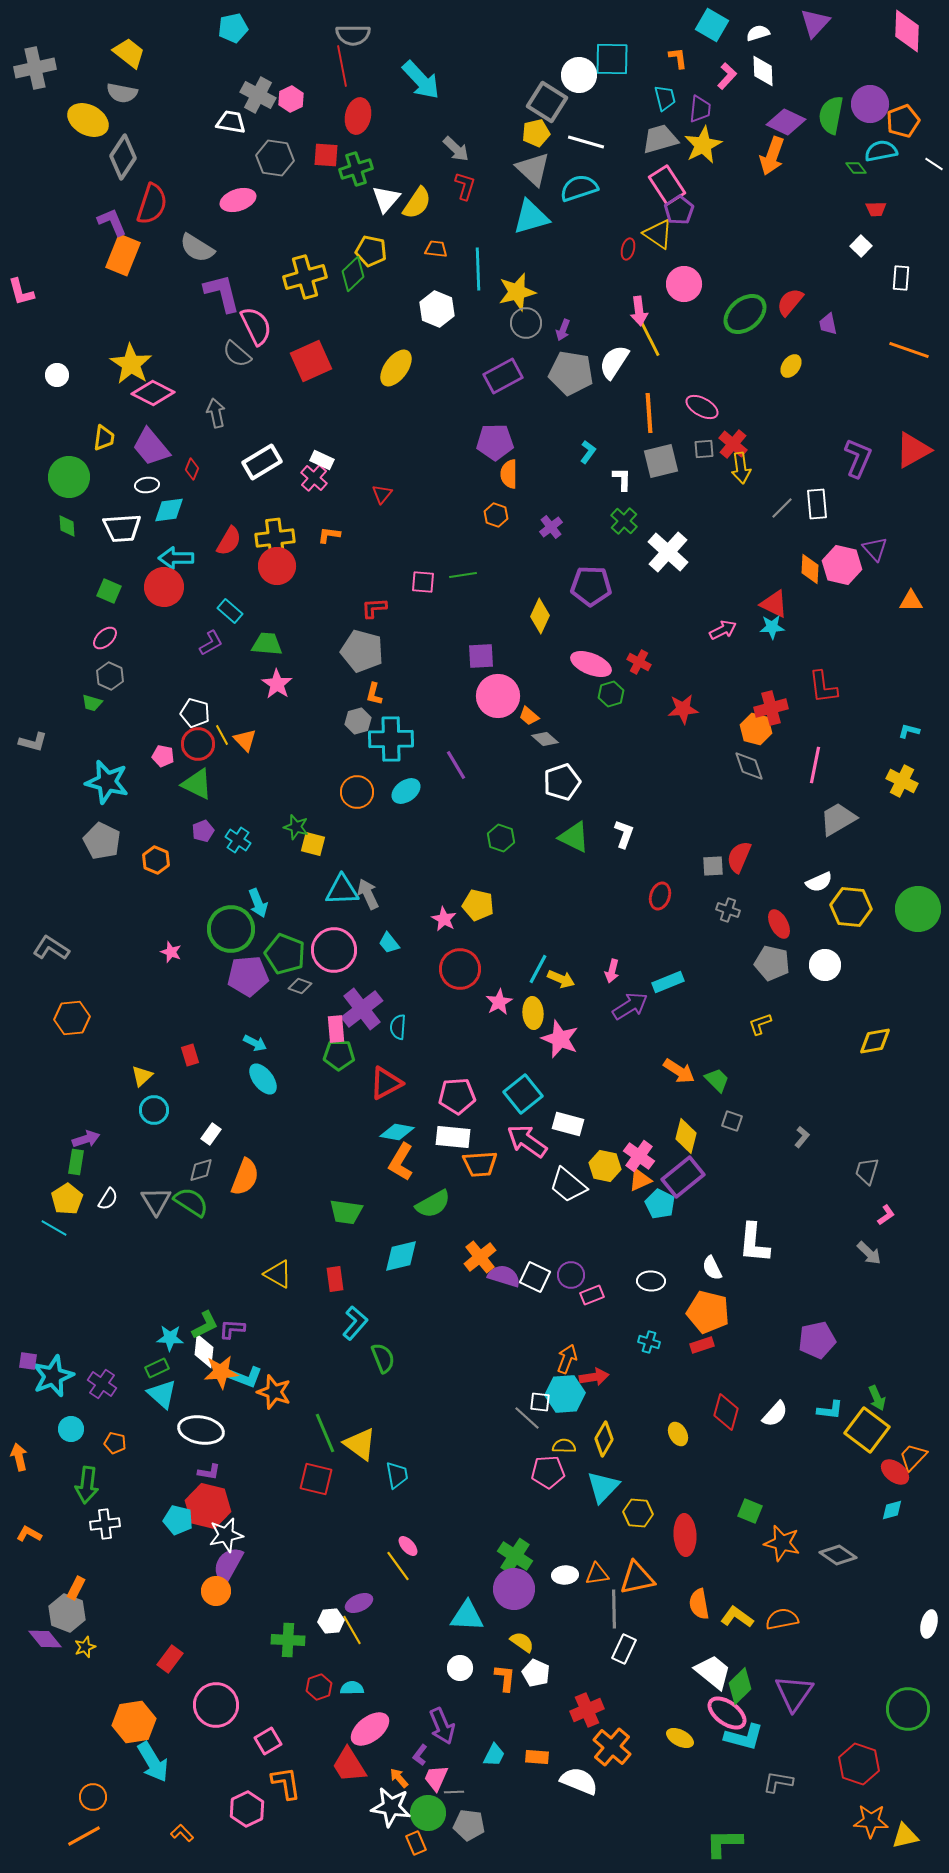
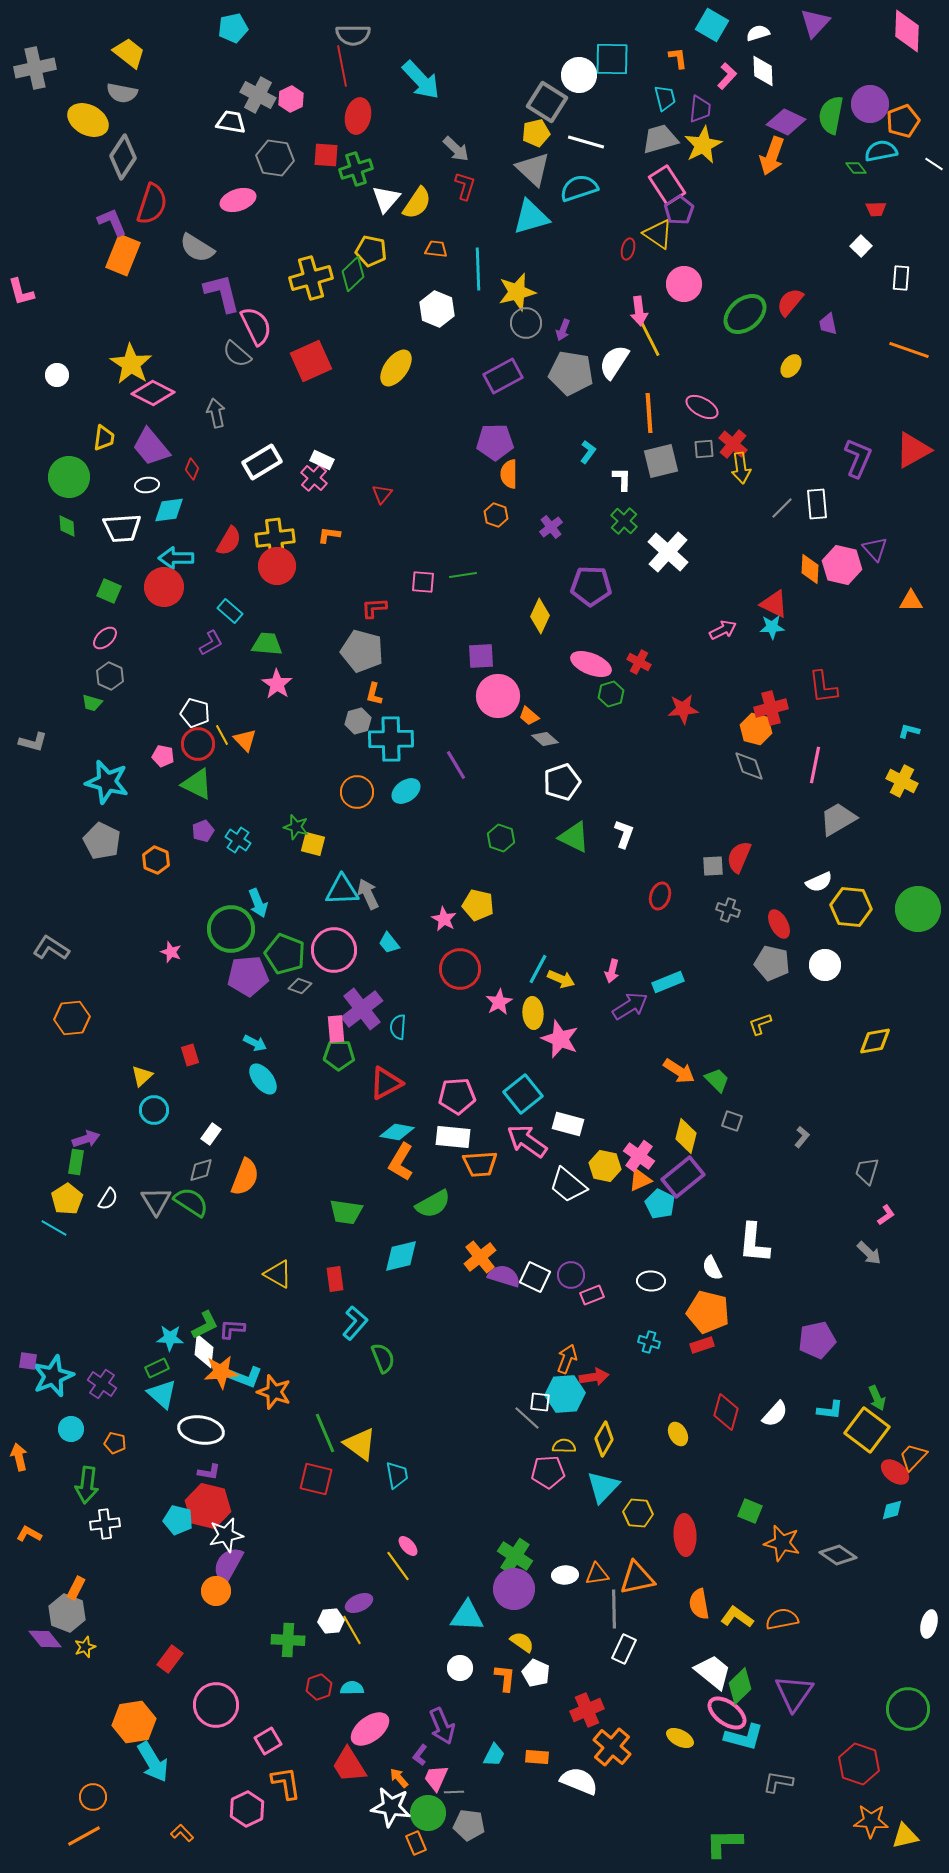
yellow cross at (305, 277): moved 6 px right, 1 px down
